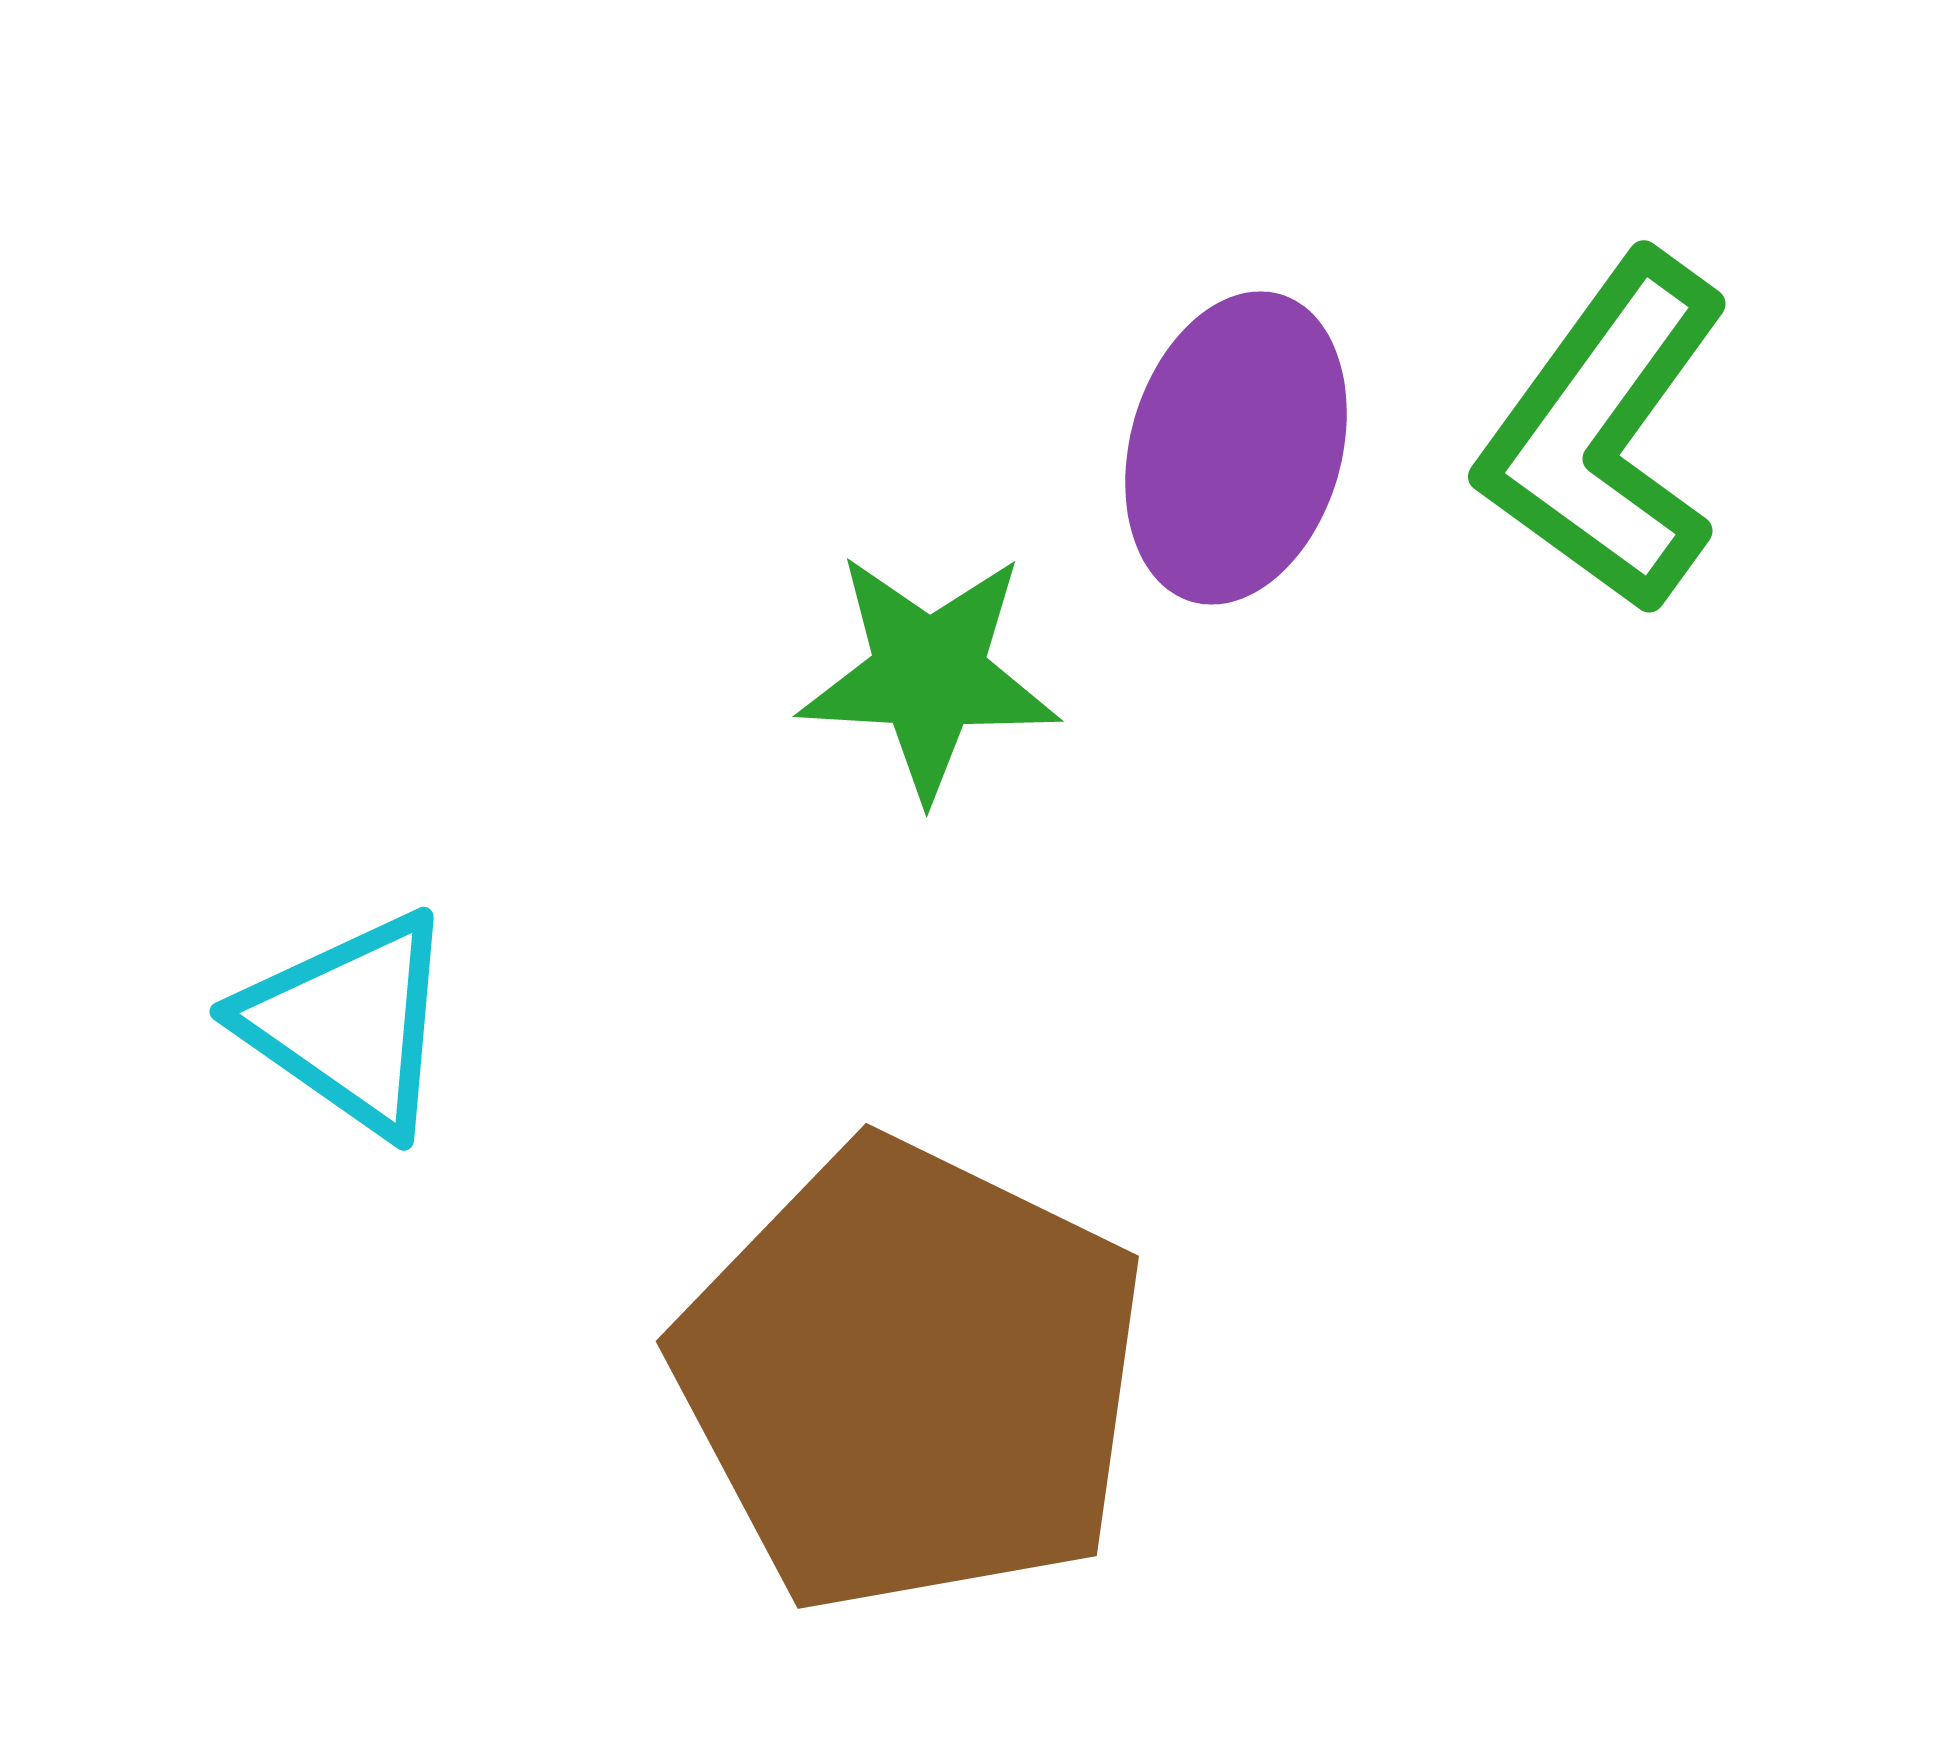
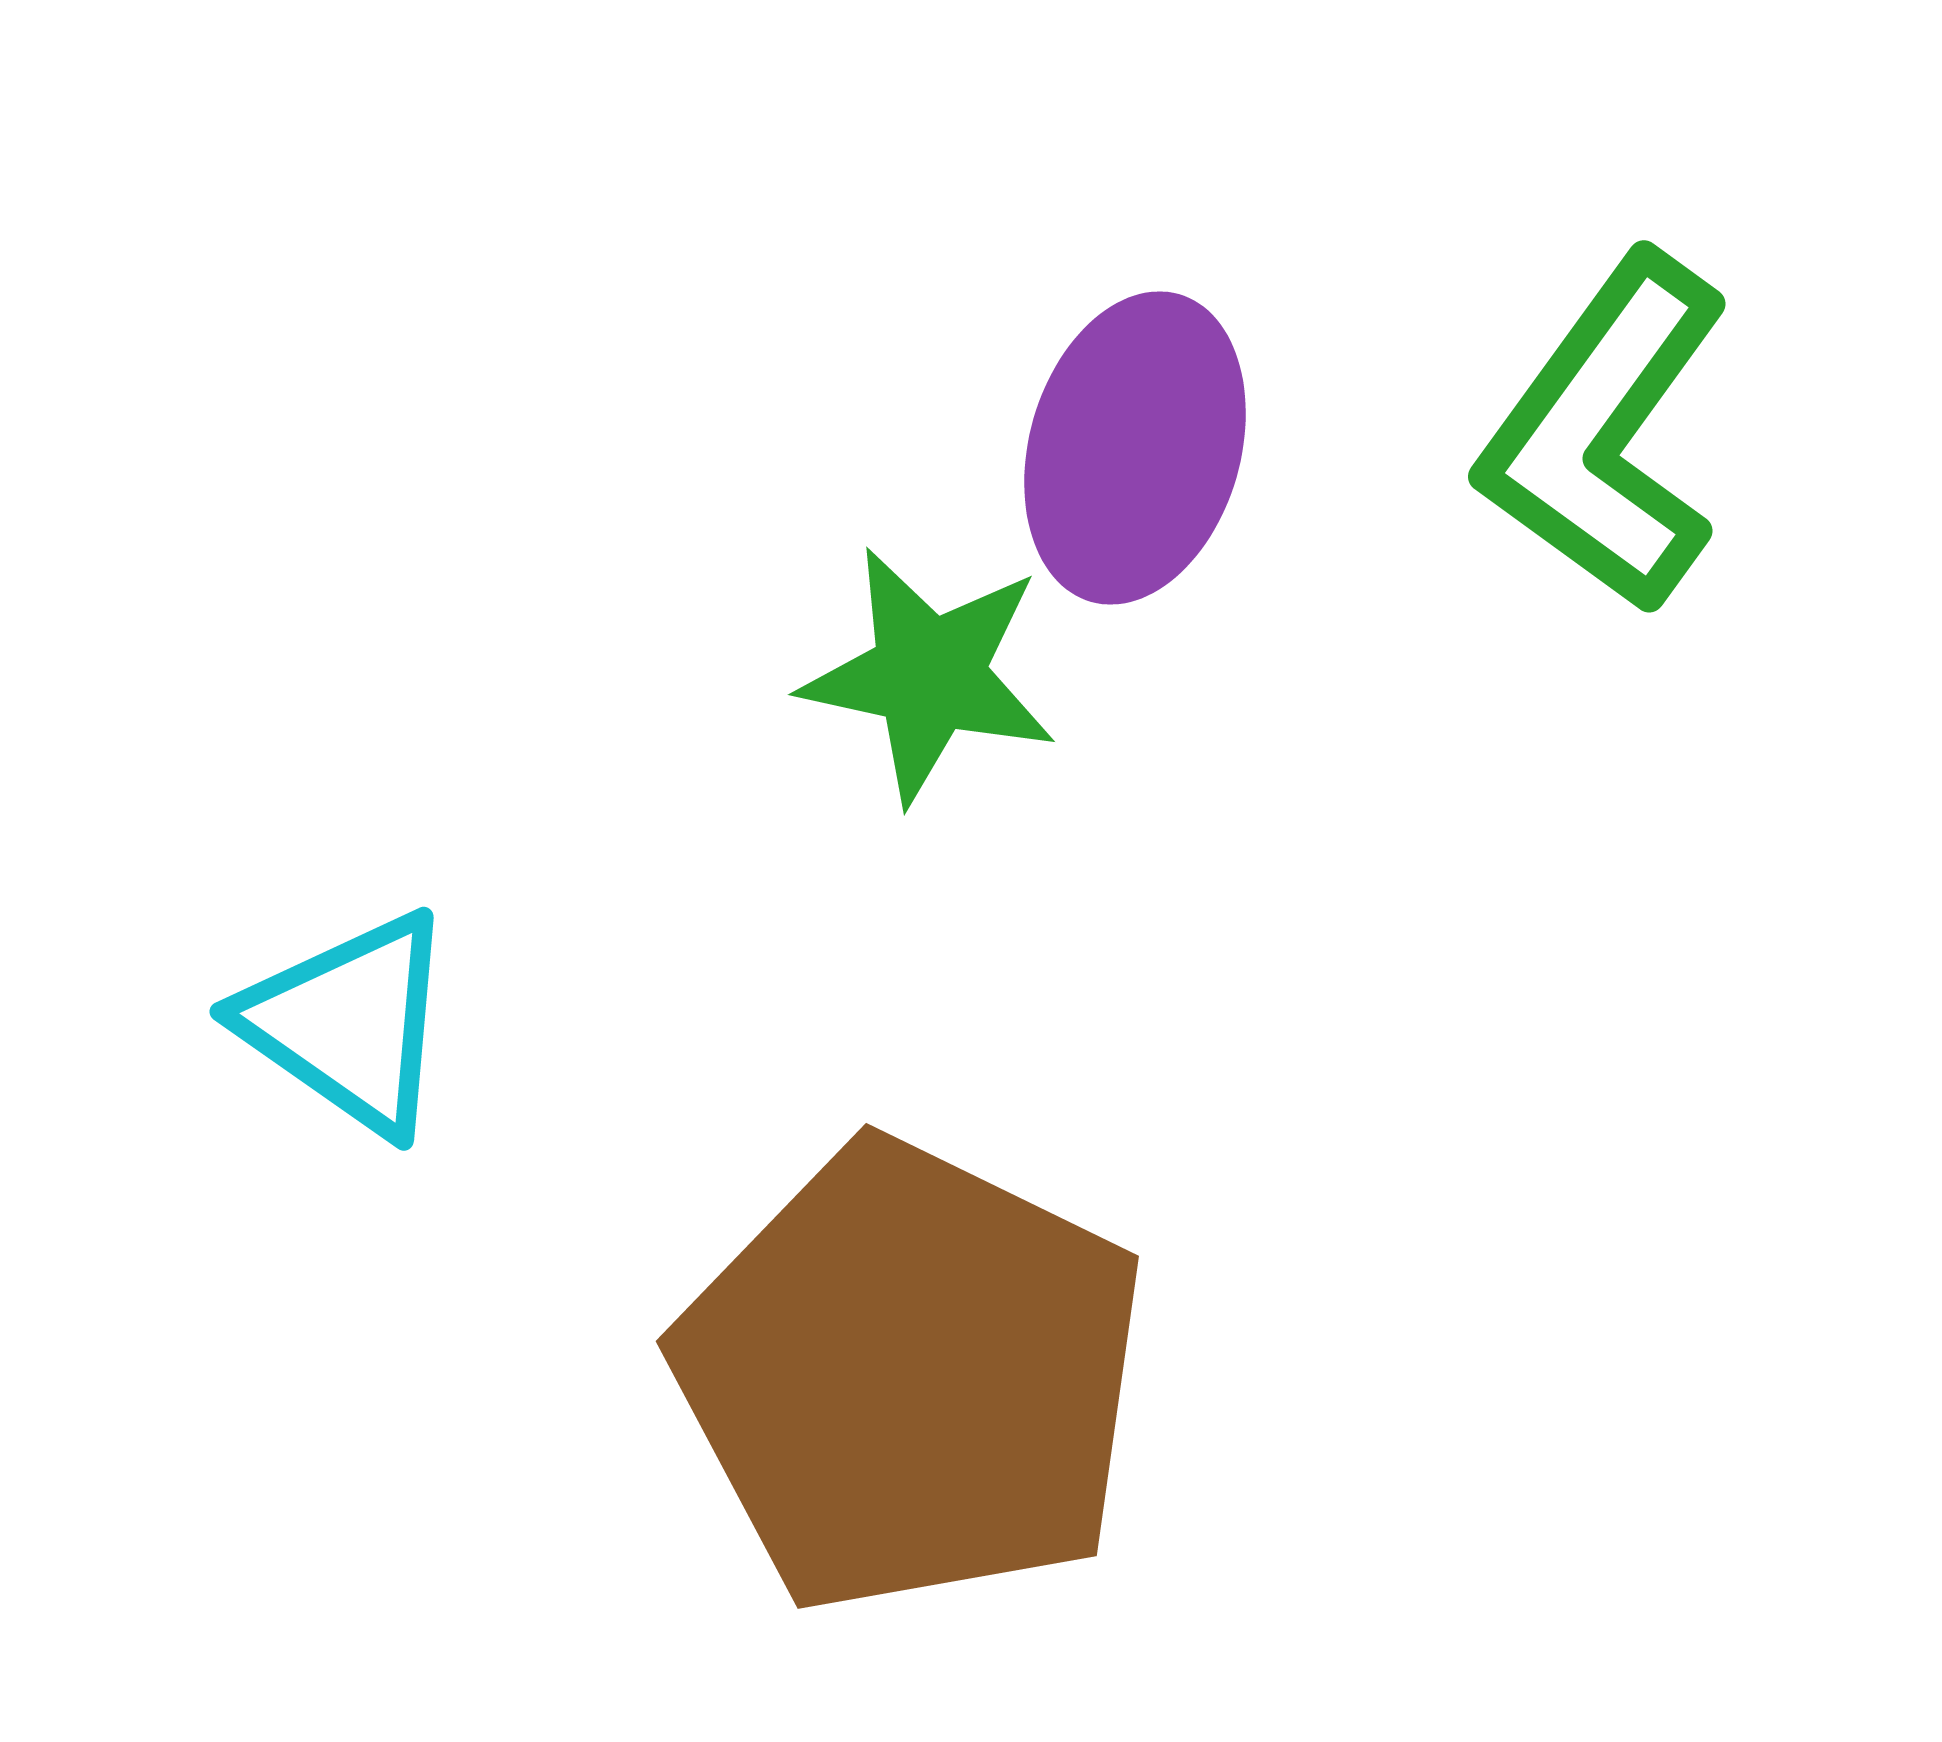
purple ellipse: moved 101 px left
green star: rotated 9 degrees clockwise
